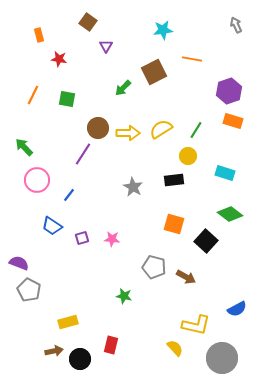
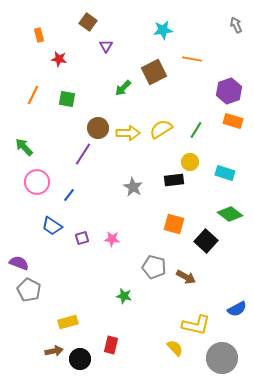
yellow circle at (188, 156): moved 2 px right, 6 px down
pink circle at (37, 180): moved 2 px down
